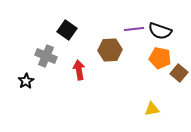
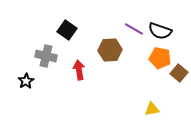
purple line: rotated 36 degrees clockwise
gray cross: rotated 10 degrees counterclockwise
